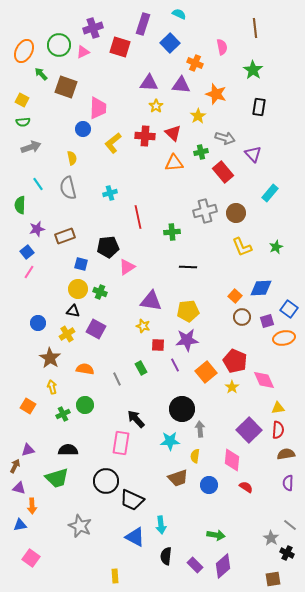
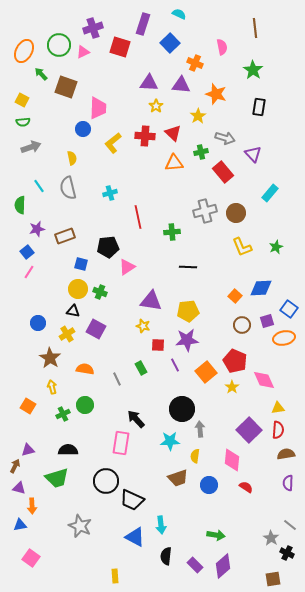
cyan line at (38, 184): moved 1 px right, 2 px down
brown circle at (242, 317): moved 8 px down
